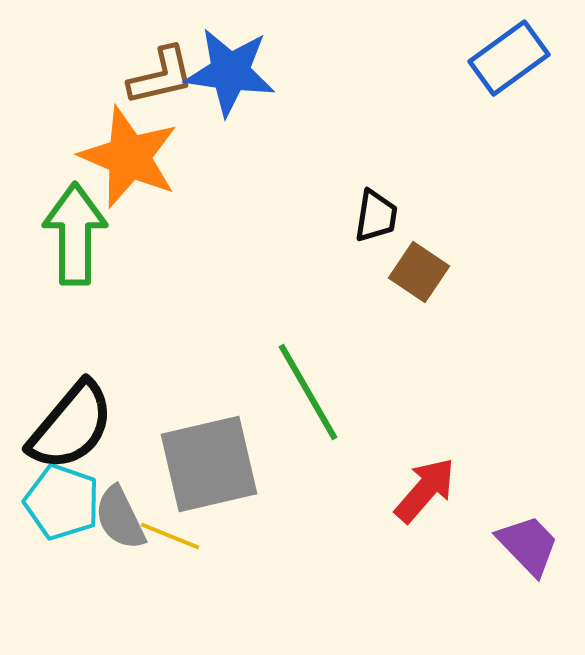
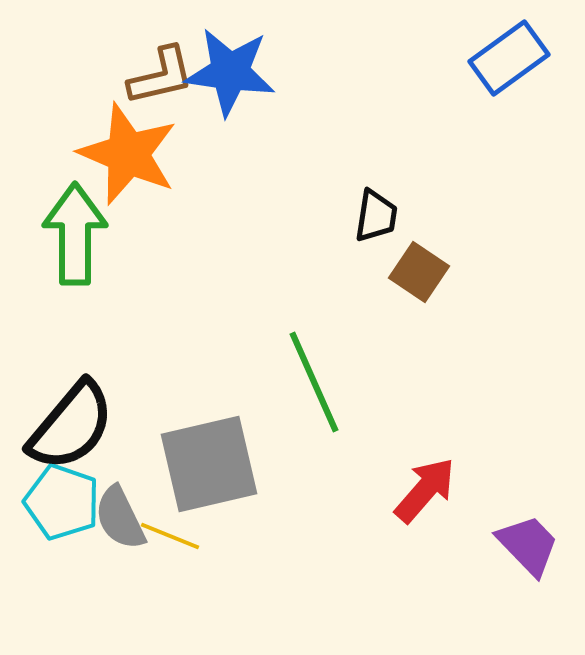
orange star: moved 1 px left, 3 px up
green line: moved 6 px right, 10 px up; rotated 6 degrees clockwise
